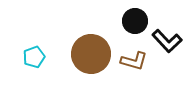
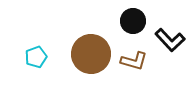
black circle: moved 2 px left
black L-shape: moved 3 px right, 1 px up
cyan pentagon: moved 2 px right
